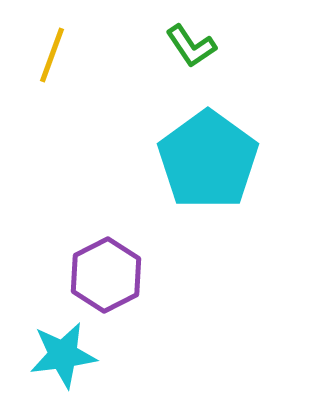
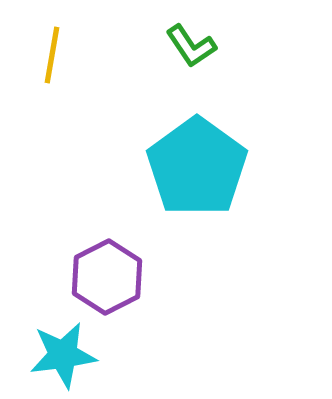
yellow line: rotated 10 degrees counterclockwise
cyan pentagon: moved 11 px left, 7 px down
purple hexagon: moved 1 px right, 2 px down
